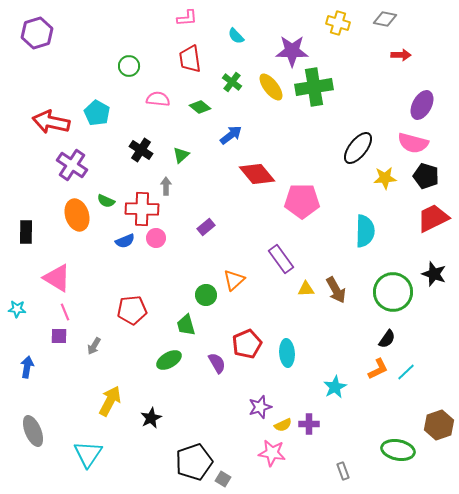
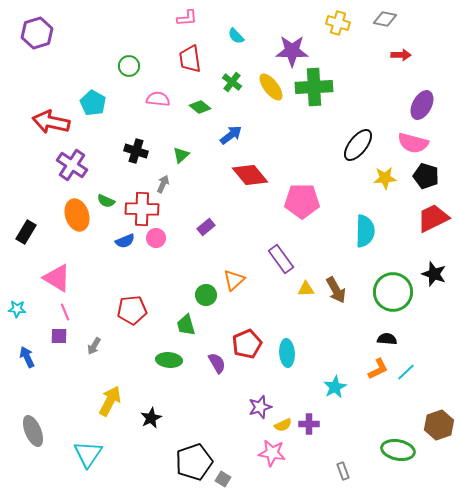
green cross at (314, 87): rotated 6 degrees clockwise
cyan pentagon at (97, 113): moved 4 px left, 10 px up
black ellipse at (358, 148): moved 3 px up
black cross at (141, 150): moved 5 px left, 1 px down; rotated 15 degrees counterclockwise
red diamond at (257, 174): moved 7 px left, 1 px down
gray arrow at (166, 186): moved 3 px left, 2 px up; rotated 24 degrees clockwise
black rectangle at (26, 232): rotated 30 degrees clockwise
black semicircle at (387, 339): rotated 120 degrees counterclockwise
green ellipse at (169, 360): rotated 35 degrees clockwise
blue arrow at (27, 367): moved 10 px up; rotated 35 degrees counterclockwise
